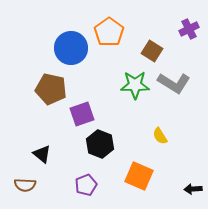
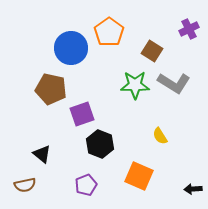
brown semicircle: rotated 15 degrees counterclockwise
